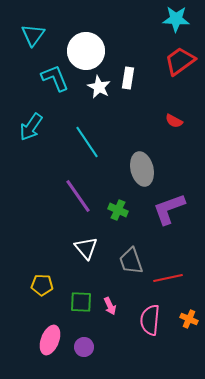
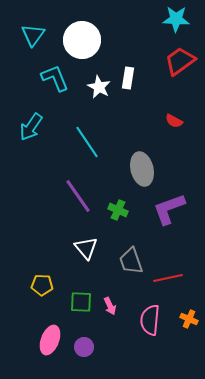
white circle: moved 4 px left, 11 px up
